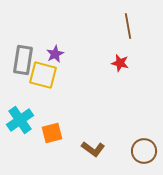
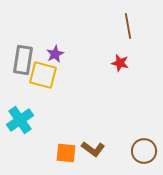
orange square: moved 14 px right, 20 px down; rotated 20 degrees clockwise
